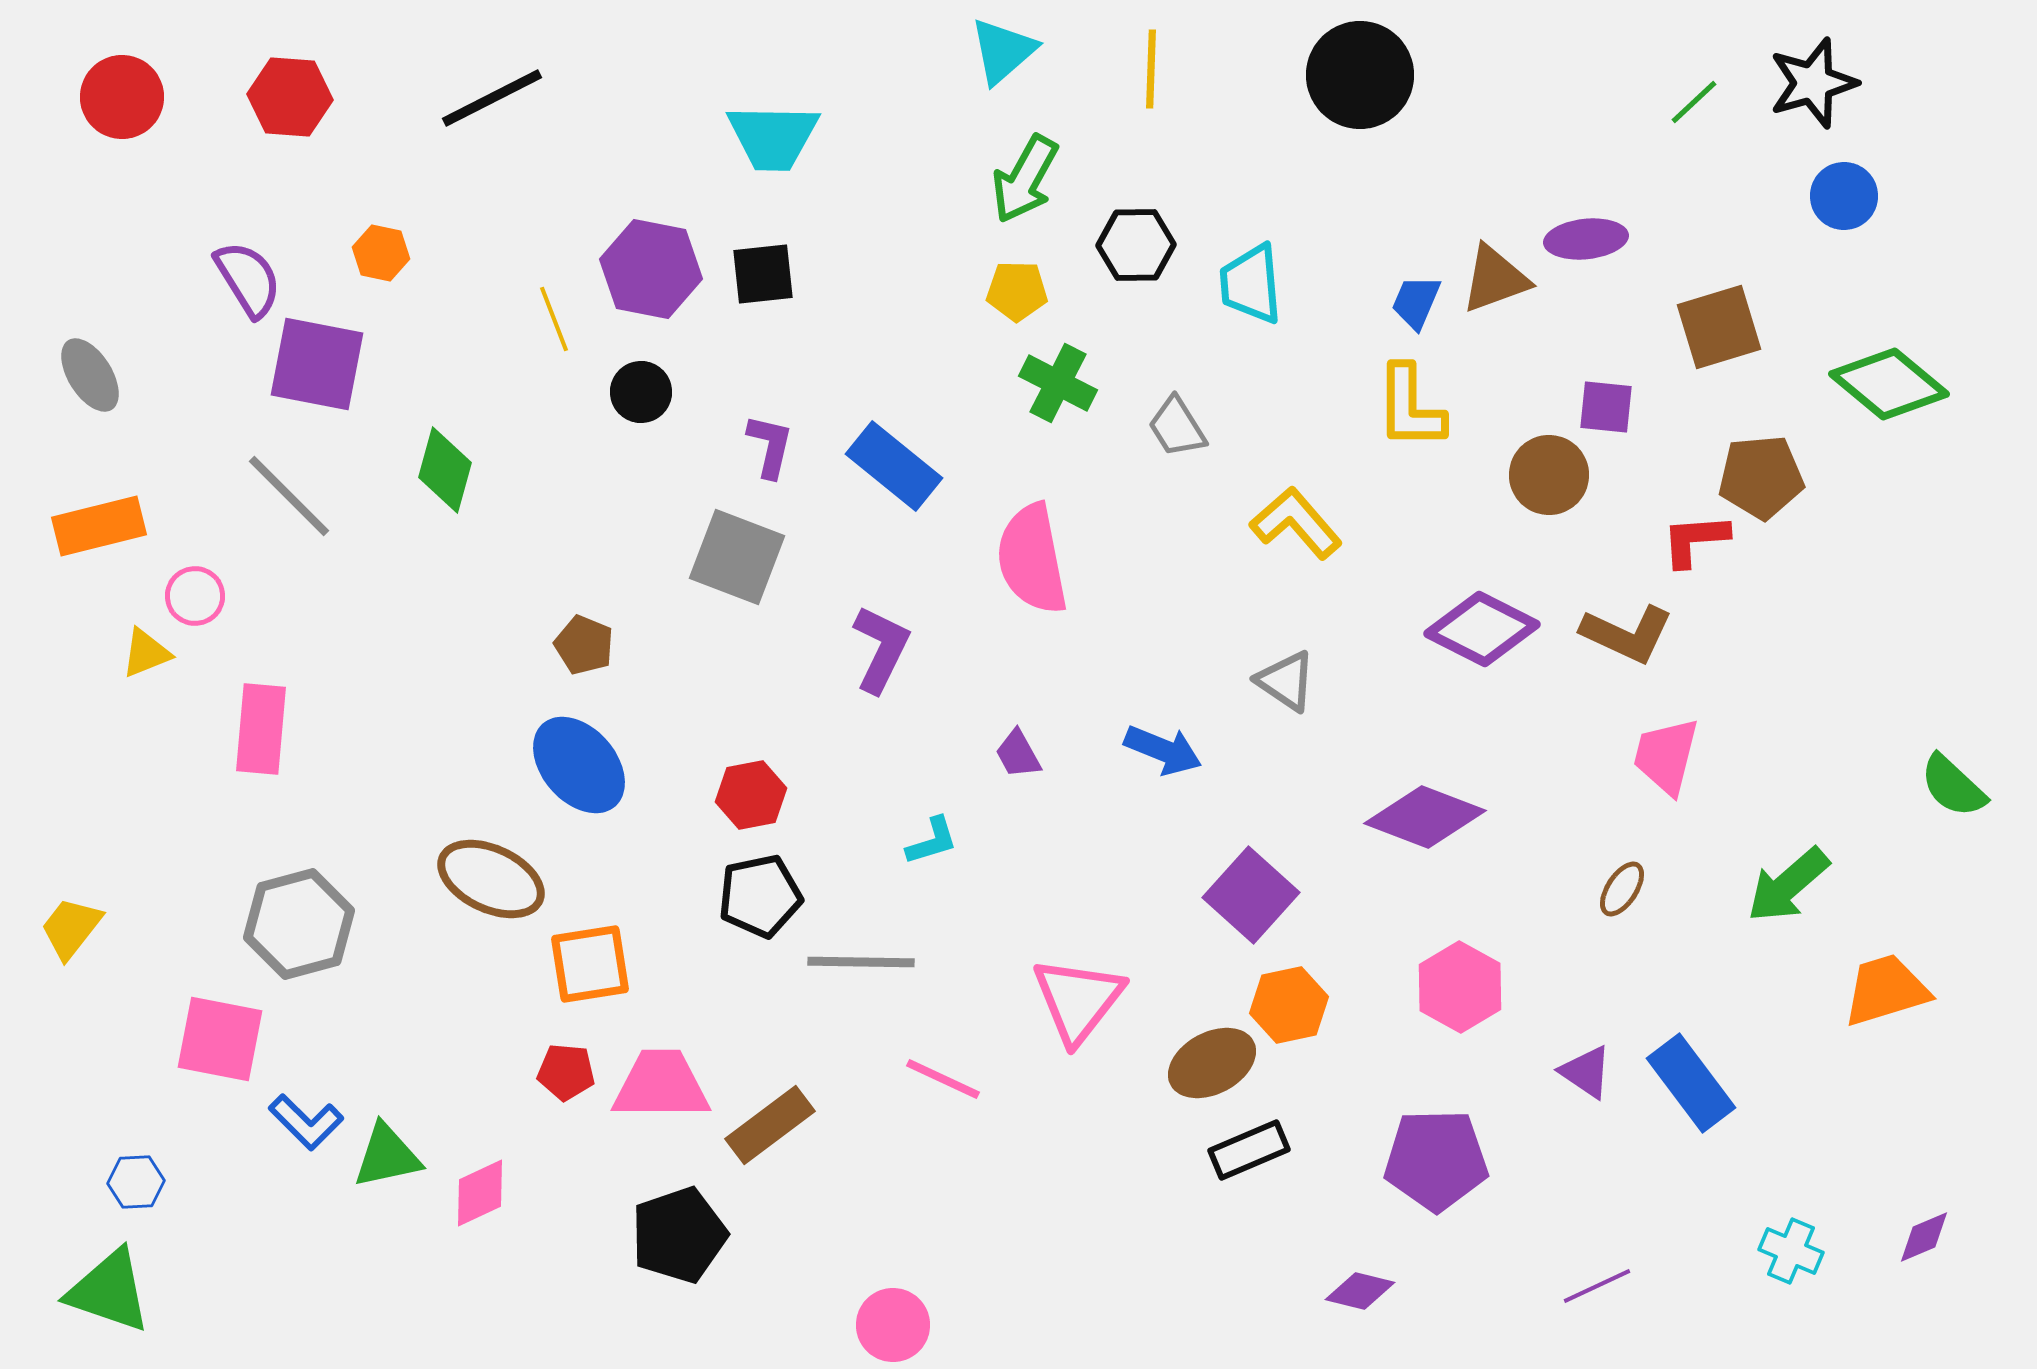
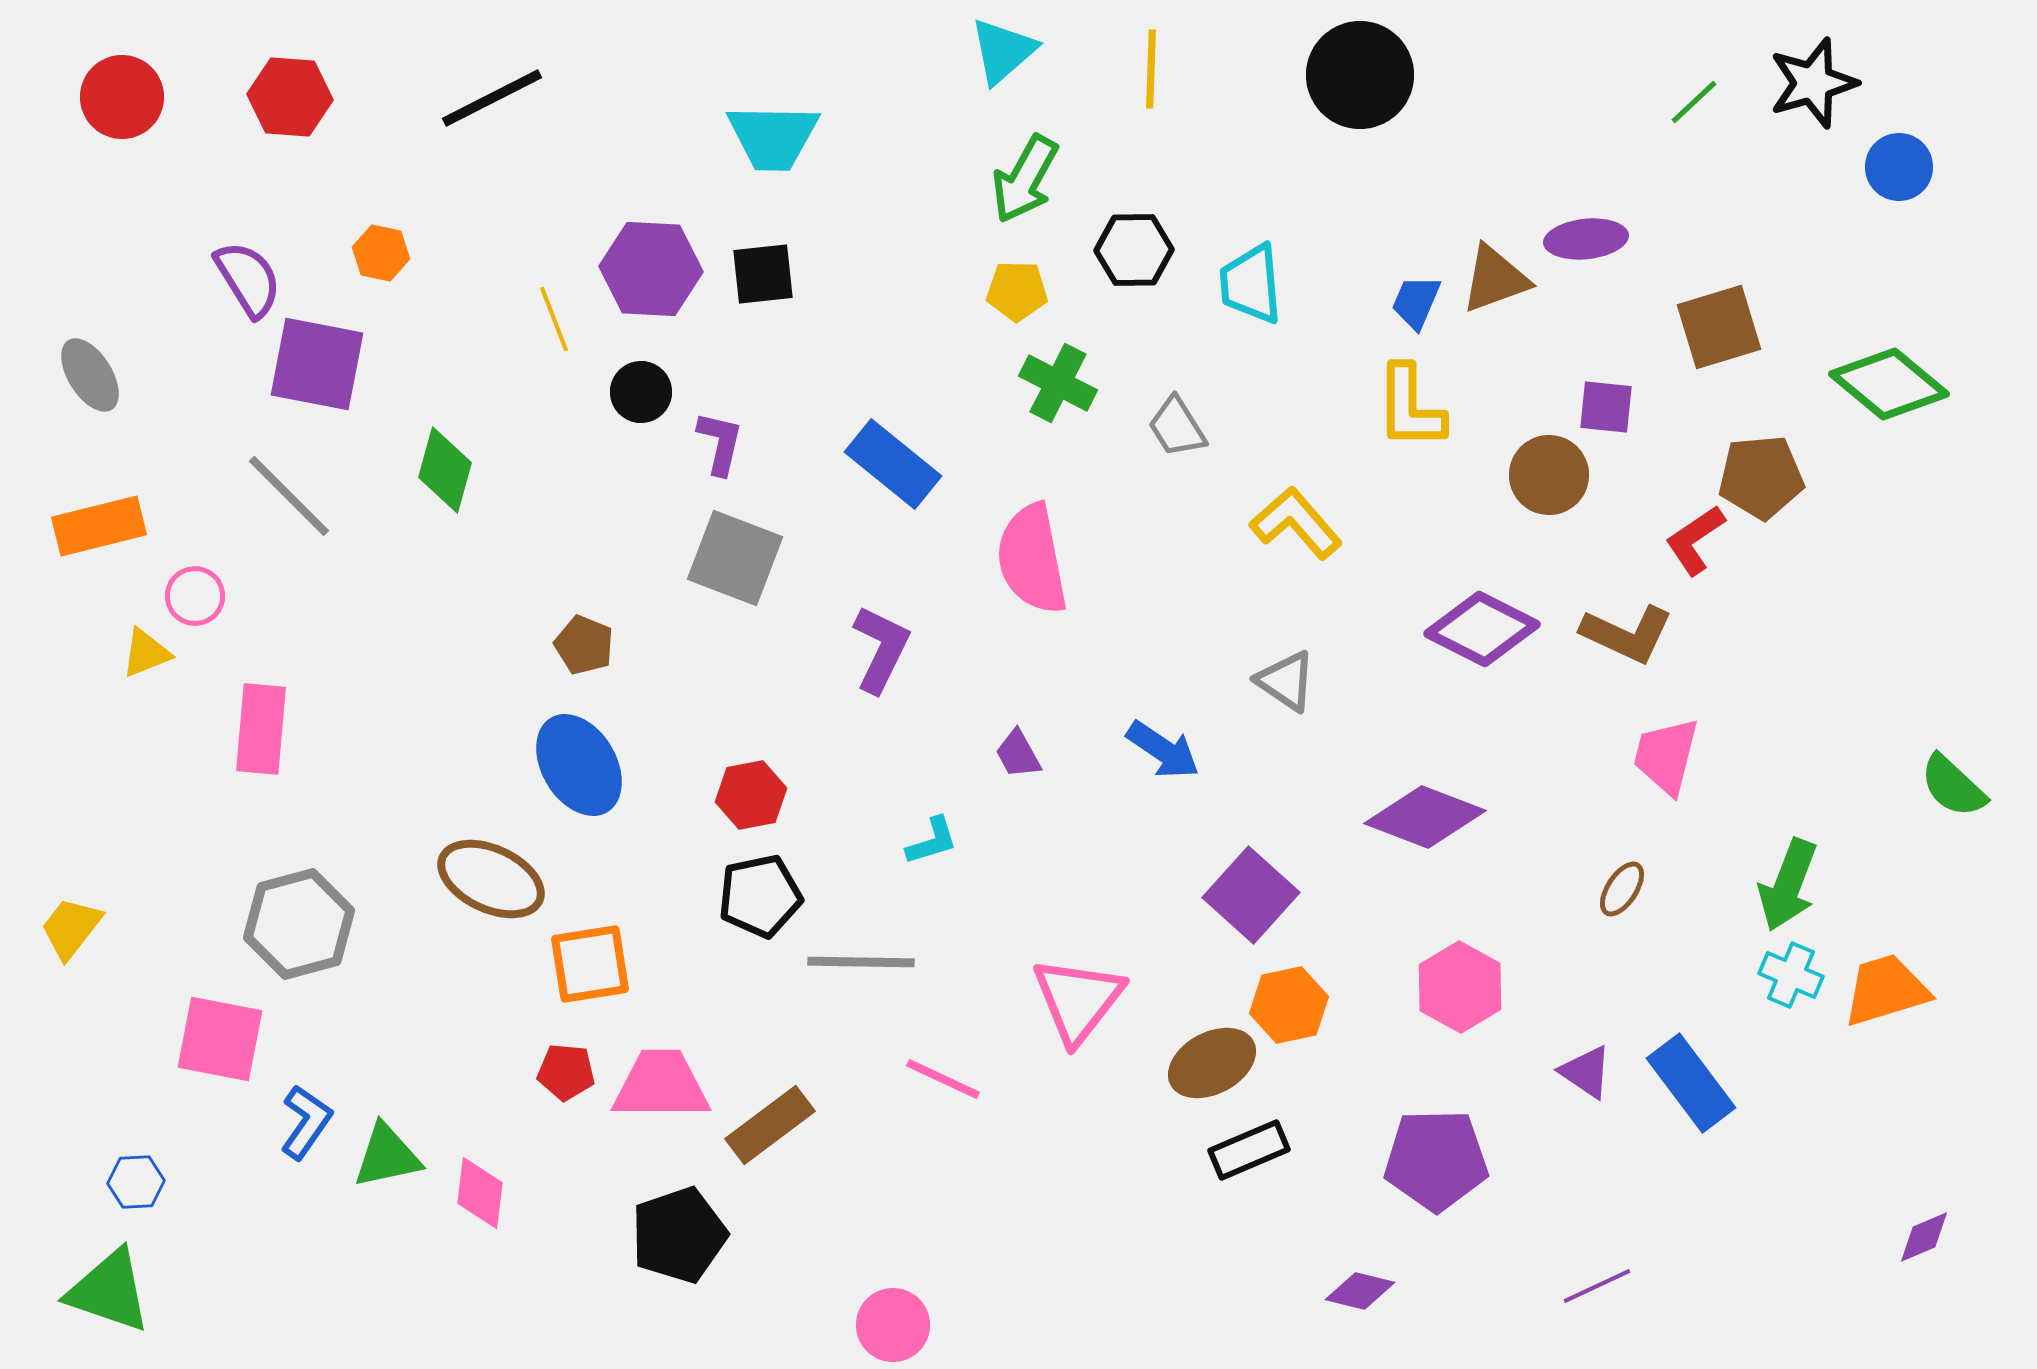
blue circle at (1844, 196): moved 55 px right, 29 px up
black hexagon at (1136, 245): moved 2 px left, 5 px down
purple hexagon at (651, 269): rotated 8 degrees counterclockwise
purple L-shape at (770, 446): moved 50 px left, 3 px up
blue rectangle at (894, 466): moved 1 px left, 2 px up
red L-shape at (1695, 540): rotated 30 degrees counterclockwise
gray square at (737, 557): moved 2 px left, 1 px down
blue arrow at (1163, 750): rotated 12 degrees clockwise
blue ellipse at (579, 765): rotated 10 degrees clockwise
green arrow at (1788, 885): rotated 28 degrees counterclockwise
blue L-shape at (306, 1122): rotated 100 degrees counterclockwise
pink diamond at (480, 1193): rotated 58 degrees counterclockwise
cyan cross at (1791, 1251): moved 276 px up
